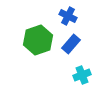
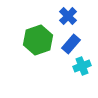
blue cross: rotated 18 degrees clockwise
cyan cross: moved 9 px up
